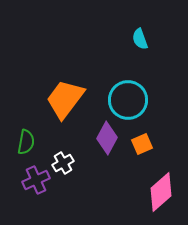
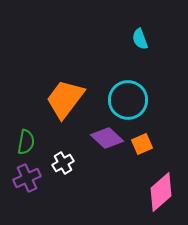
purple diamond: rotated 76 degrees counterclockwise
purple cross: moved 9 px left, 2 px up
